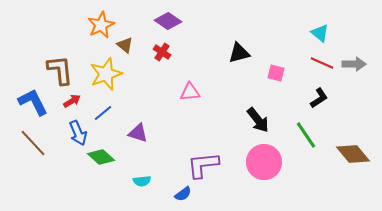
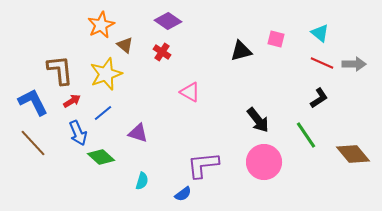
black triangle: moved 2 px right, 2 px up
pink square: moved 34 px up
pink triangle: rotated 35 degrees clockwise
cyan semicircle: rotated 66 degrees counterclockwise
